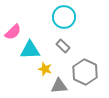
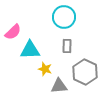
gray rectangle: moved 4 px right; rotated 48 degrees clockwise
